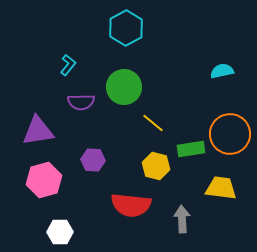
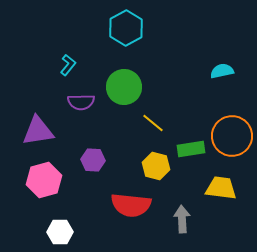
orange circle: moved 2 px right, 2 px down
